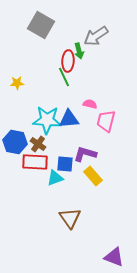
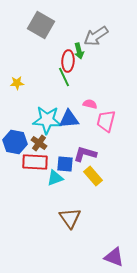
brown cross: moved 1 px right, 1 px up
